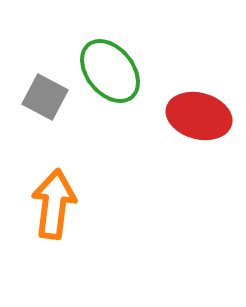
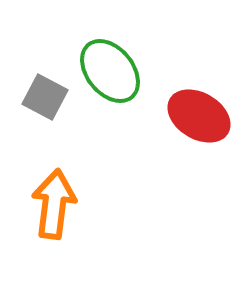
red ellipse: rotated 16 degrees clockwise
